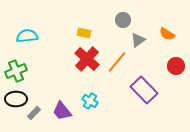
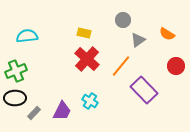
orange line: moved 4 px right, 4 px down
black ellipse: moved 1 px left, 1 px up
purple trapezoid: rotated 115 degrees counterclockwise
